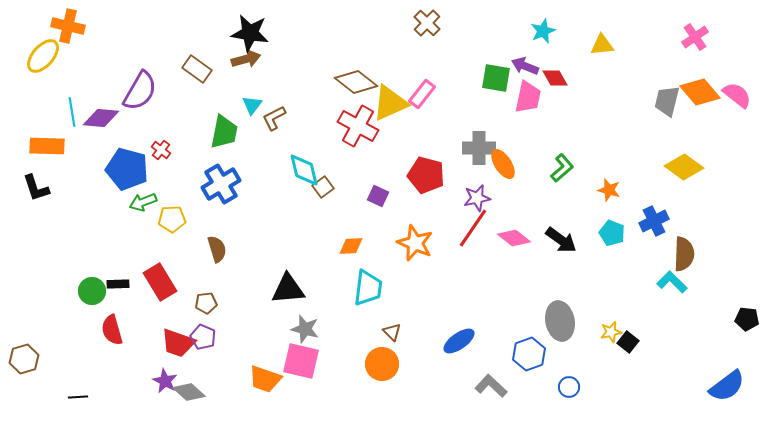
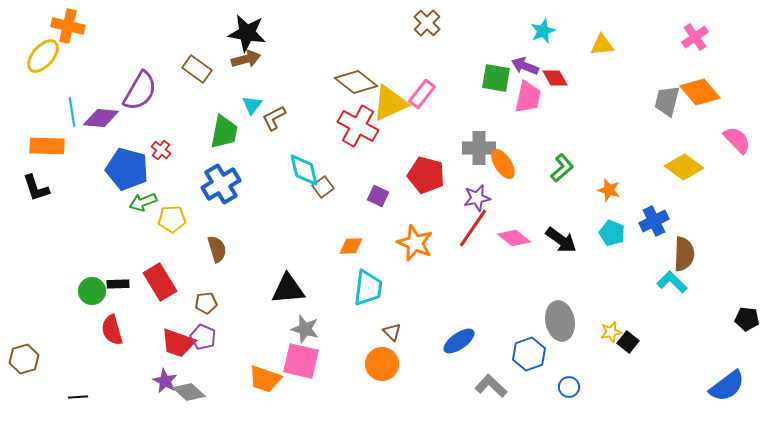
black star at (250, 33): moved 3 px left
pink semicircle at (737, 95): moved 45 px down; rotated 8 degrees clockwise
